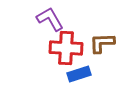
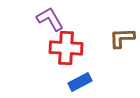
brown L-shape: moved 20 px right, 5 px up
blue rectangle: moved 1 px right, 8 px down; rotated 10 degrees counterclockwise
